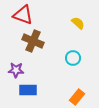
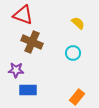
brown cross: moved 1 px left, 1 px down
cyan circle: moved 5 px up
